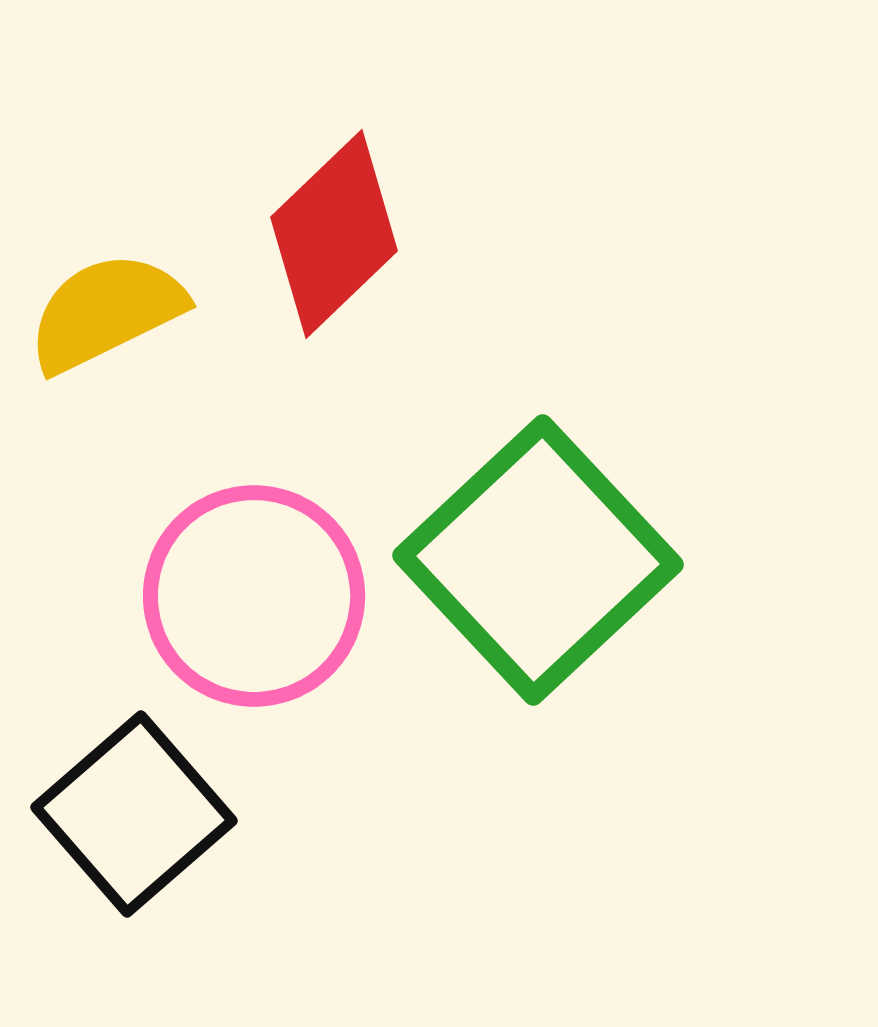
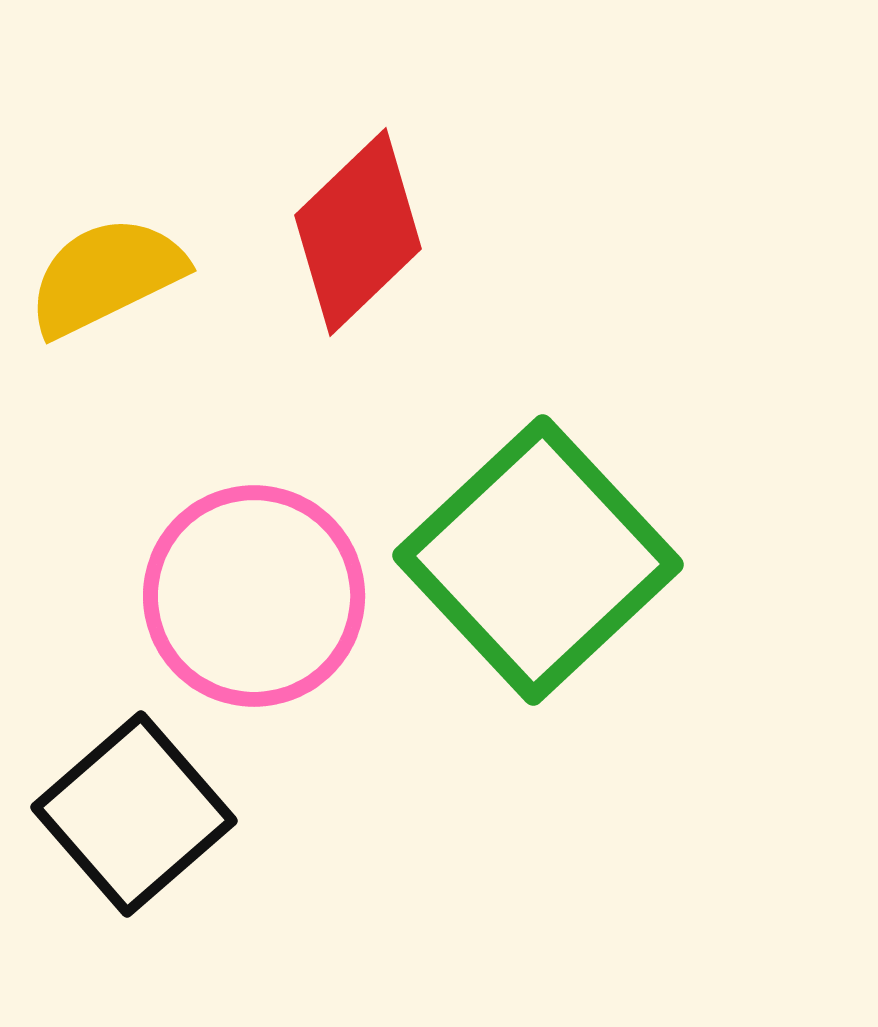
red diamond: moved 24 px right, 2 px up
yellow semicircle: moved 36 px up
